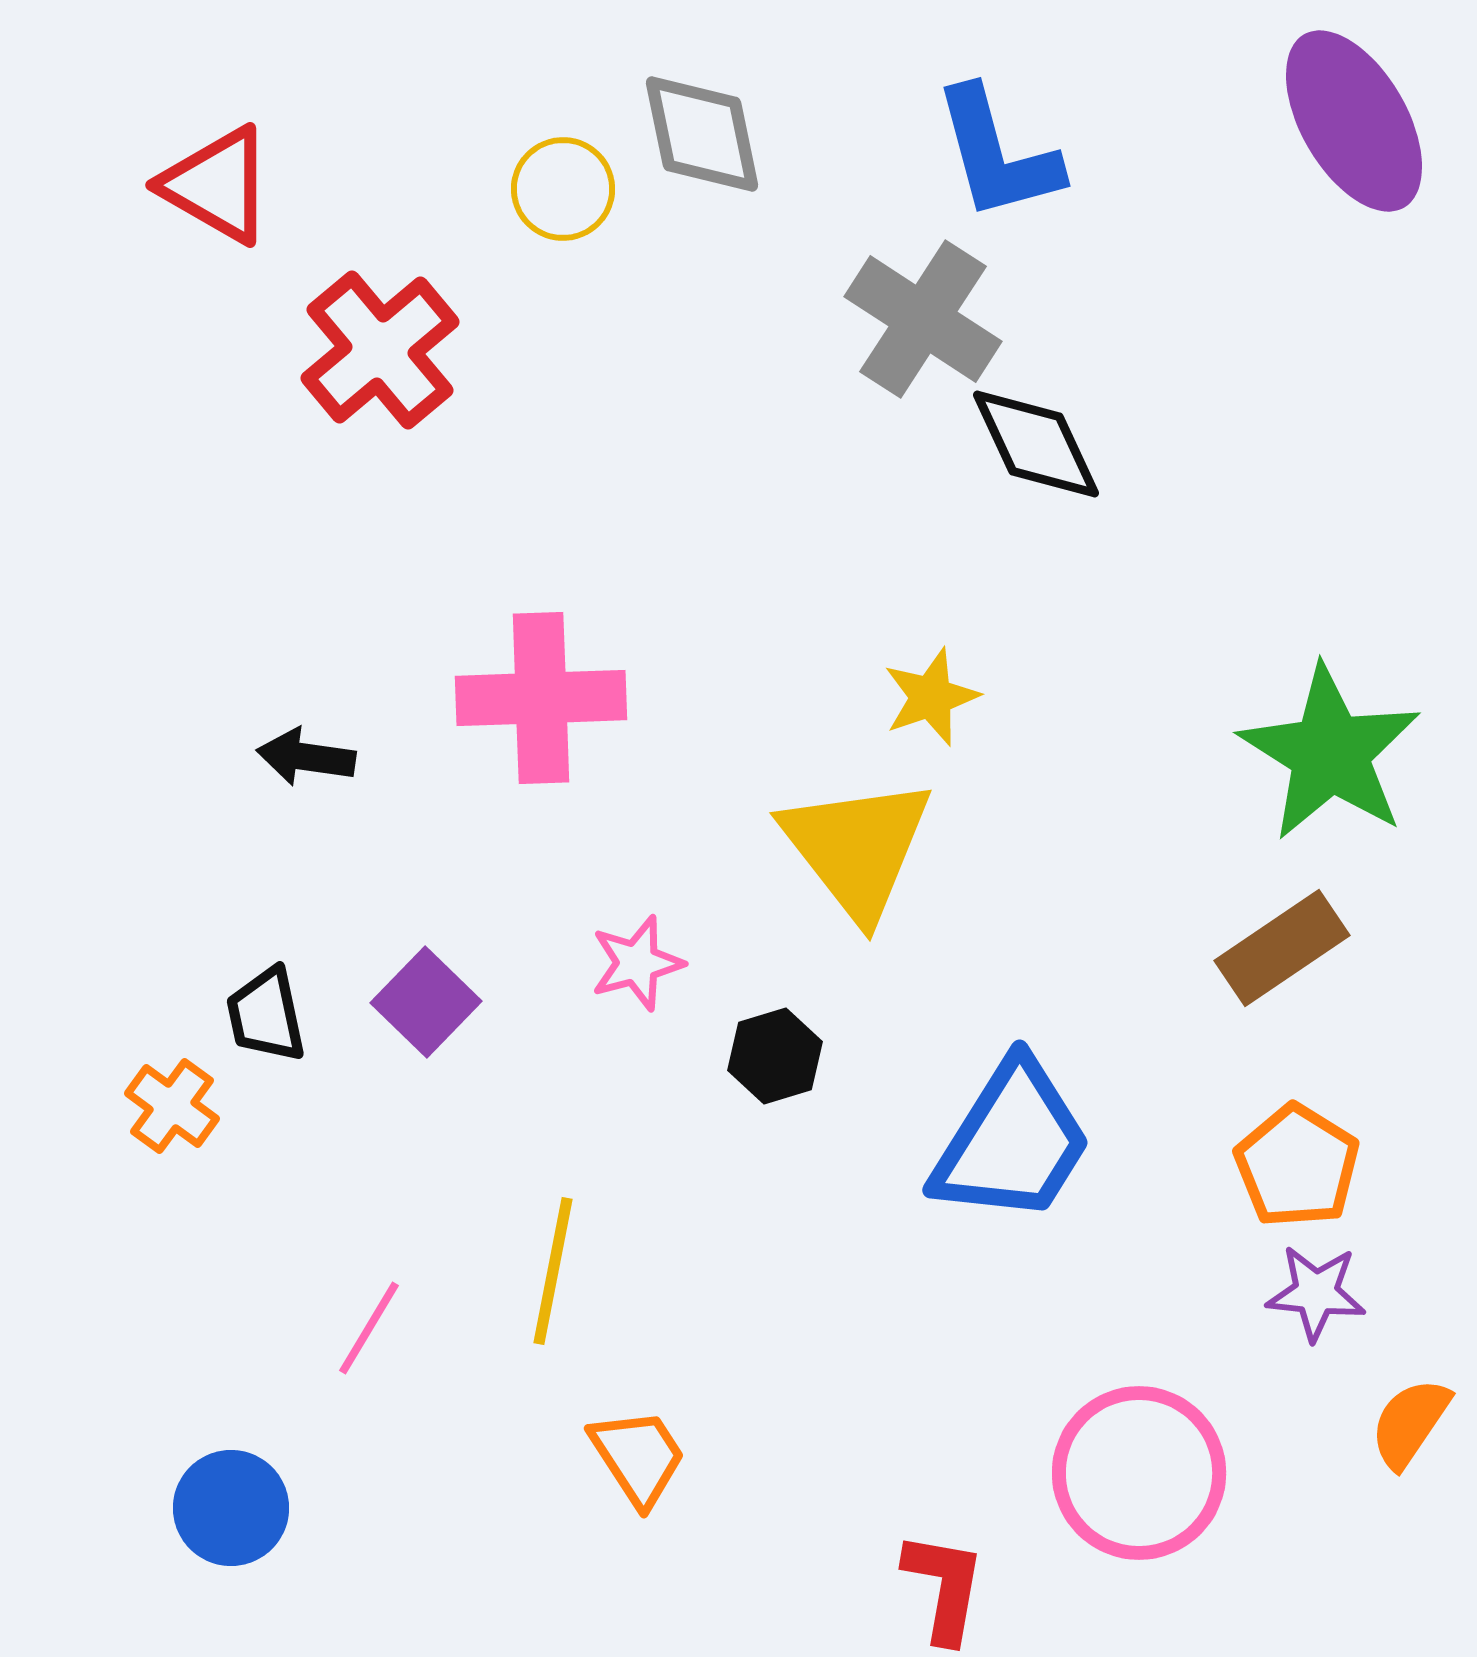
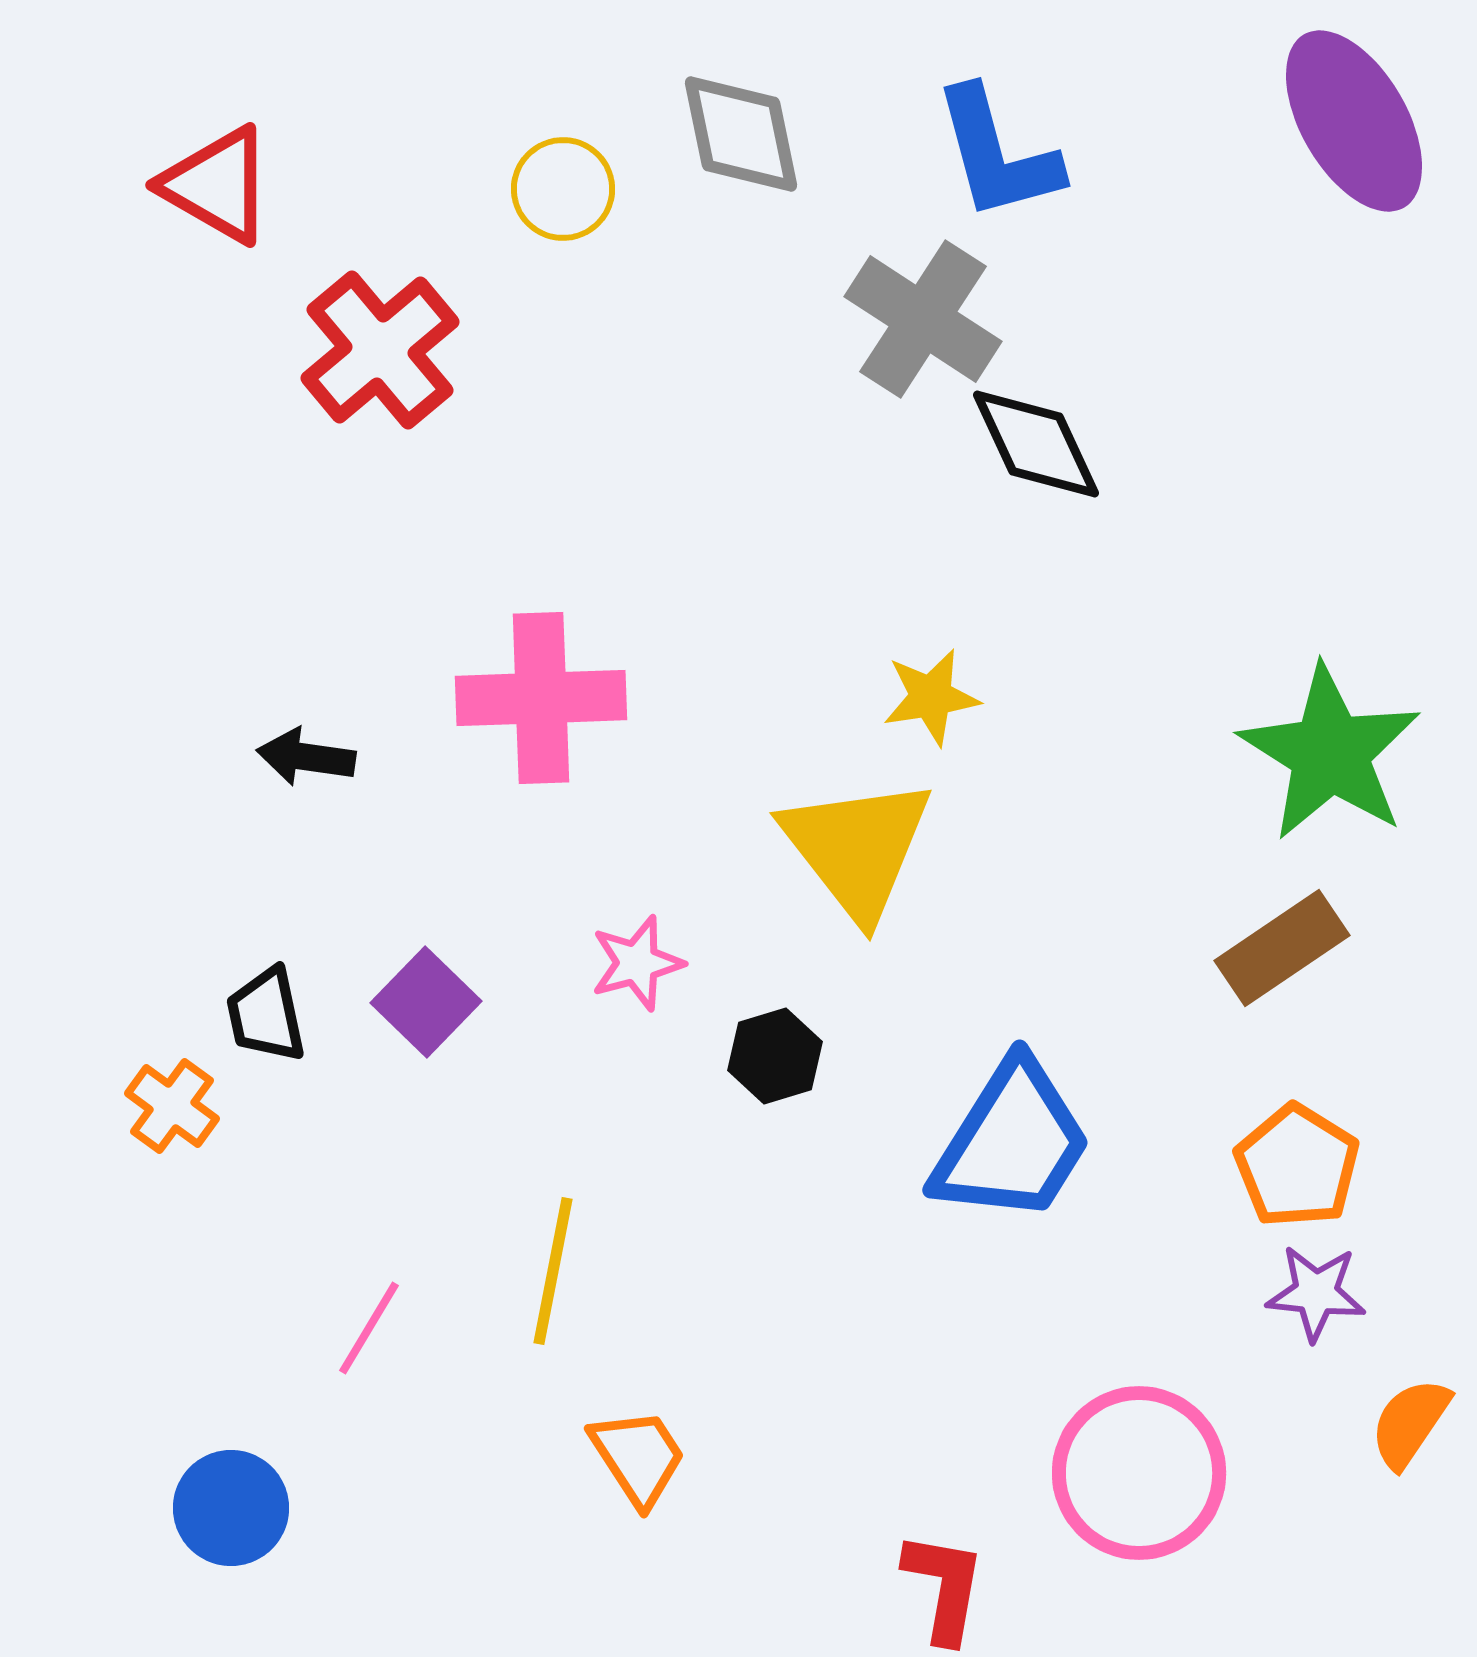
gray diamond: moved 39 px right
yellow star: rotated 10 degrees clockwise
